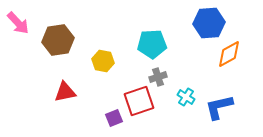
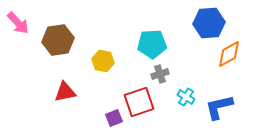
gray cross: moved 2 px right, 3 px up
red square: moved 1 px down
